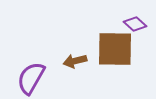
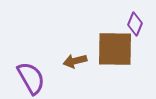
purple diamond: rotated 70 degrees clockwise
purple semicircle: rotated 120 degrees clockwise
